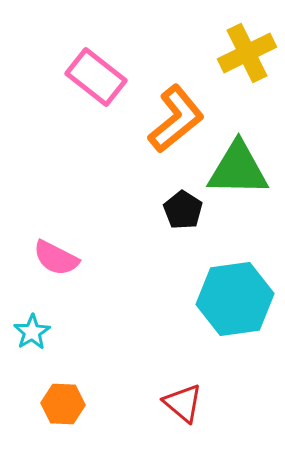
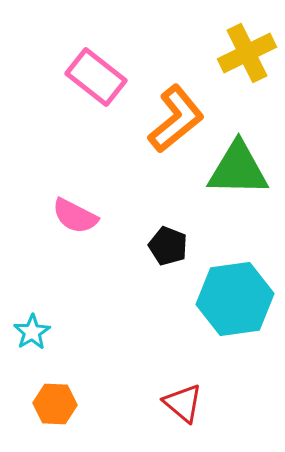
black pentagon: moved 15 px left, 36 px down; rotated 12 degrees counterclockwise
pink semicircle: moved 19 px right, 42 px up
orange hexagon: moved 8 px left
